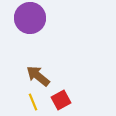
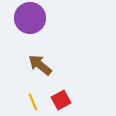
brown arrow: moved 2 px right, 11 px up
